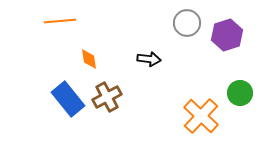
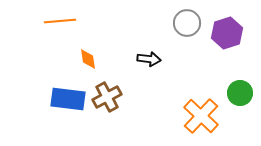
purple hexagon: moved 2 px up
orange diamond: moved 1 px left
blue rectangle: rotated 44 degrees counterclockwise
